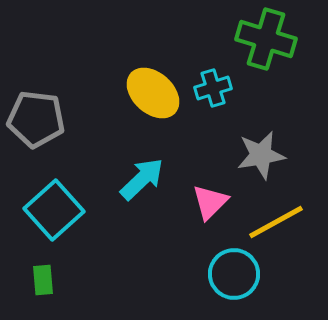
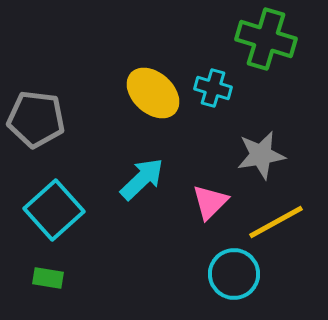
cyan cross: rotated 33 degrees clockwise
green rectangle: moved 5 px right, 2 px up; rotated 76 degrees counterclockwise
